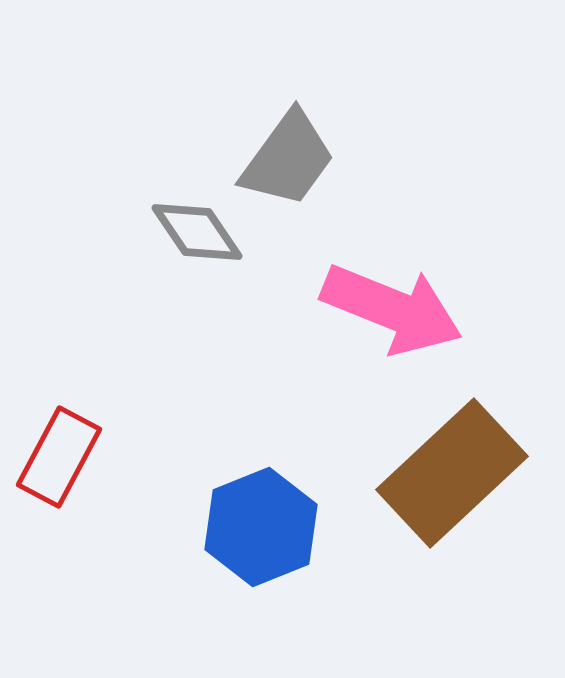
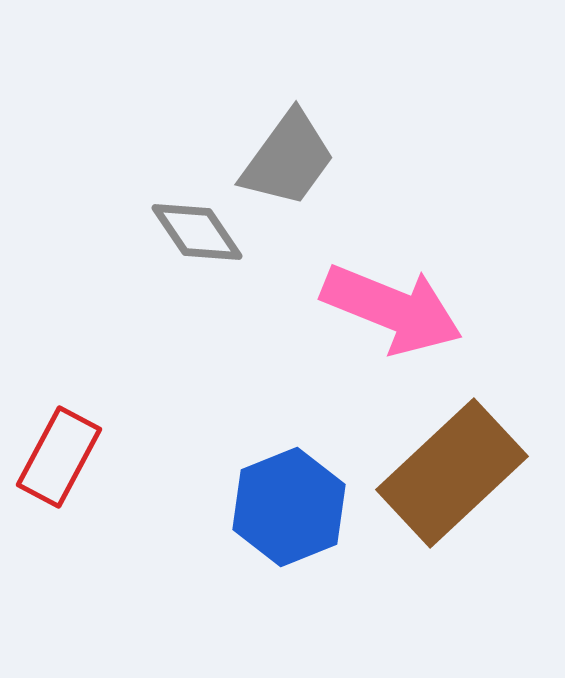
blue hexagon: moved 28 px right, 20 px up
